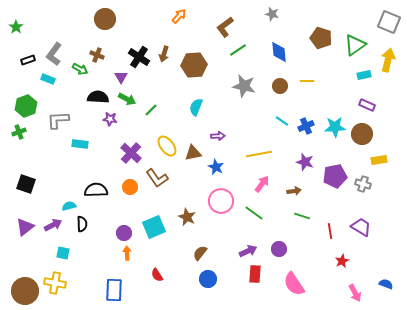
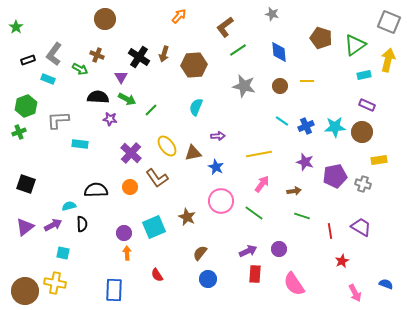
brown circle at (362, 134): moved 2 px up
